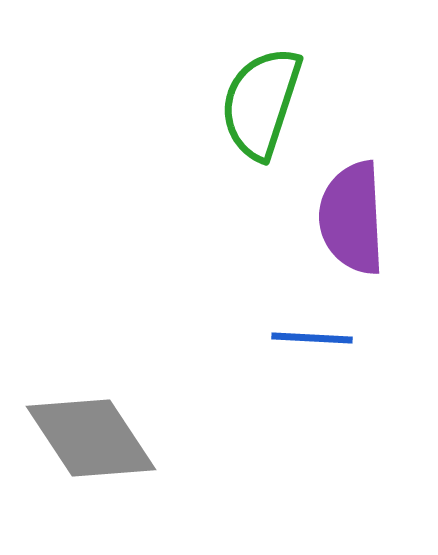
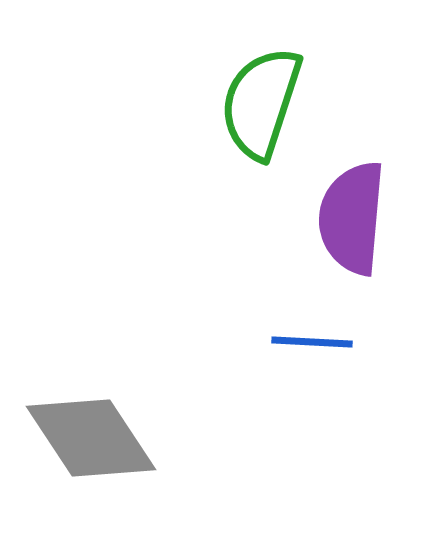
purple semicircle: rotated 8 degrees clockwise
blue line: moved 4 px down
